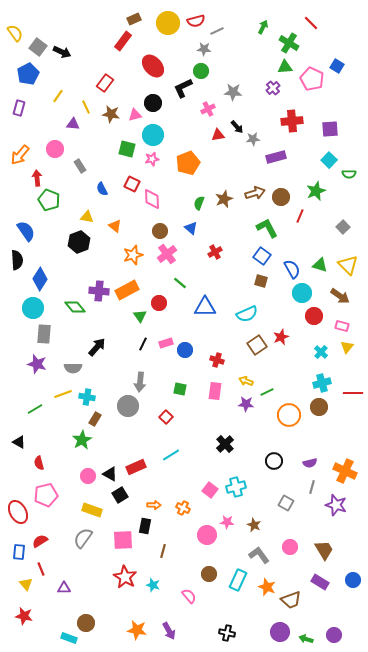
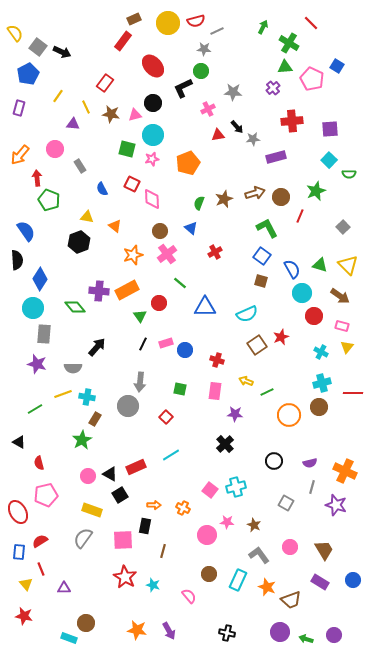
cyan cross at (321, 352): rotated 16 degrees counterclockwise
purple star at (246, 404): moved 11 px left, 10 px down
